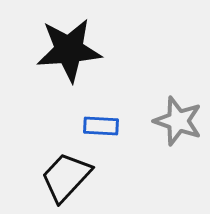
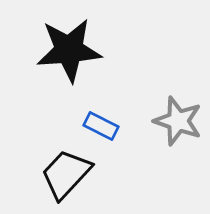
blue rectangle: rotated 24 degrees clockwise
black trapezoid: moved 3 px up
